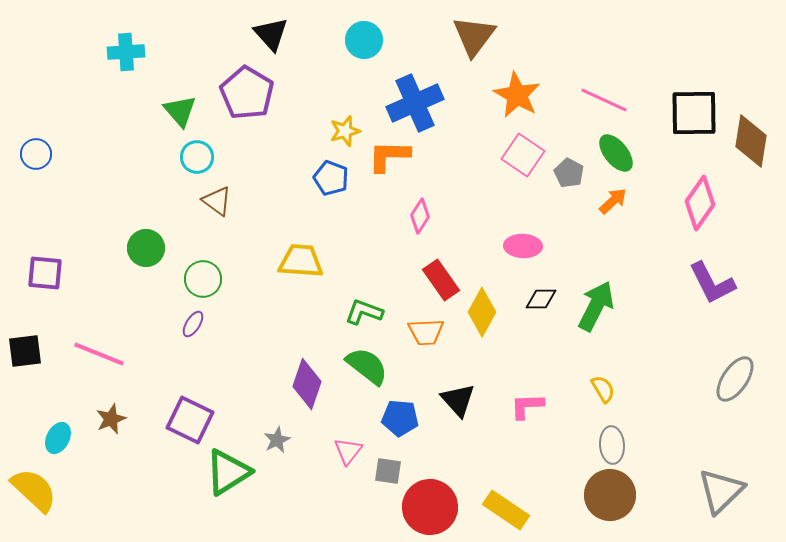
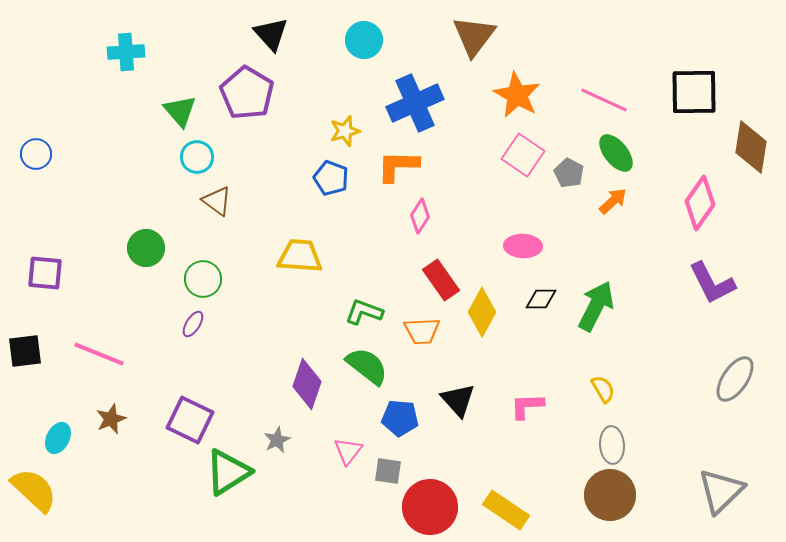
black square at (694, 113): moved 21 px up
brown diamond at (751, 141): moved 6 px down
orange L-shape at (389, 156): moved 9 px right, 10 px down
yellow trapezoid at (301, 261): moved 1 px left, 5 px up
orange trapezoid at (426, 332): moved 4 px left, 1 px up
